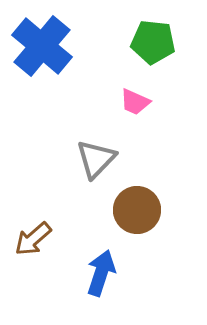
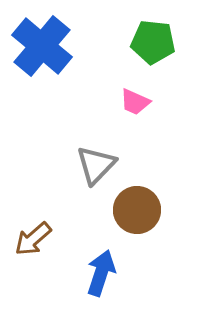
gray triangle: moved 6 px down
